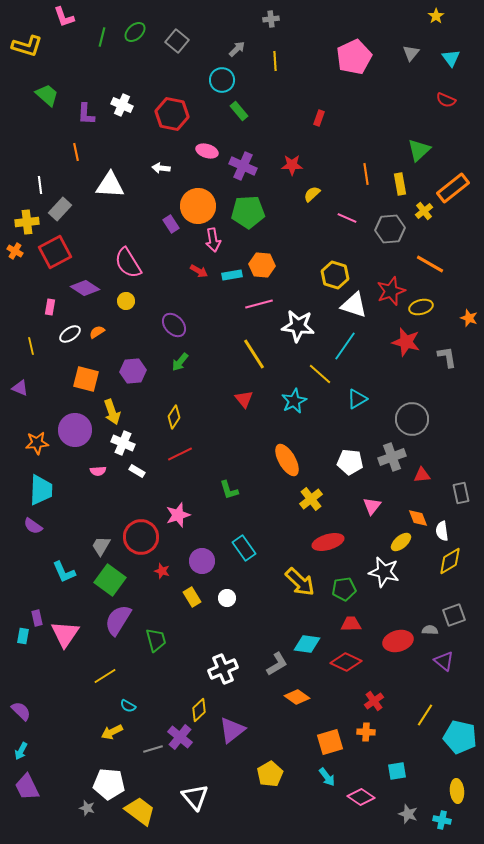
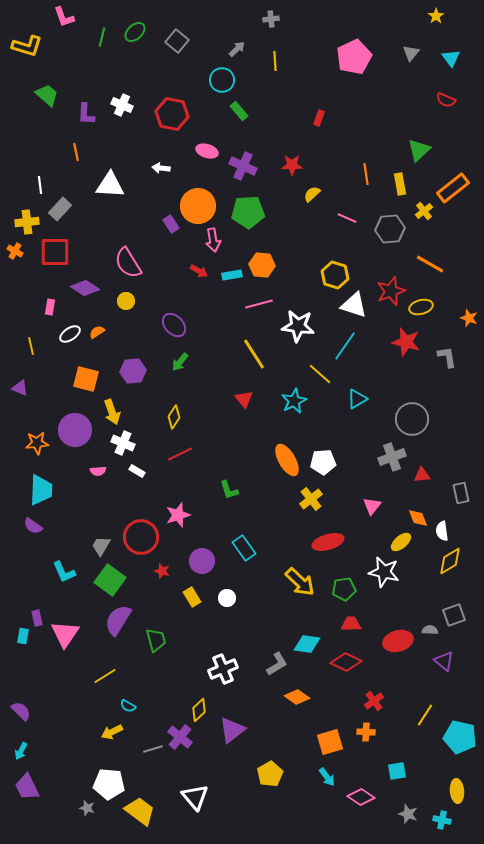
red square at (55, 252): rotated 28 degrees clockwise
white pentagon at (350, 462): moved 27 px left; rotated 10 degrees counterclockwise
